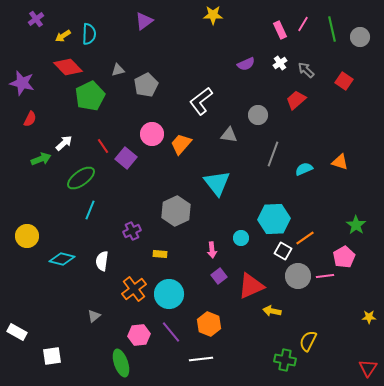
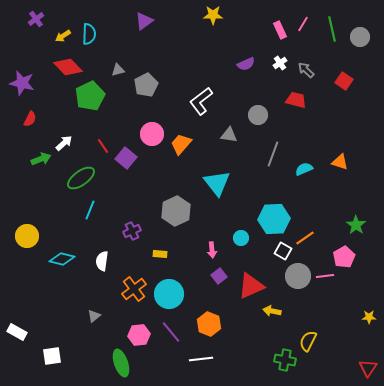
red trapezoid at (296, 100): rotated 55 degrees clockwise
